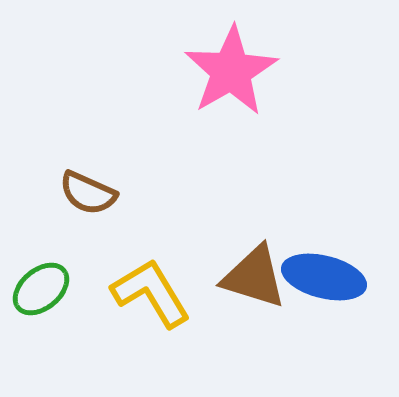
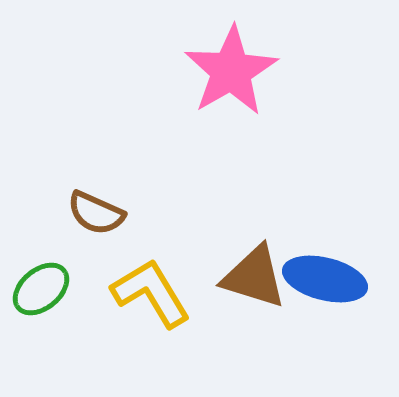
brown semicircle: moved 8 px right, 20 px down
blue ellipse: moved 1 px right, 2 px down
